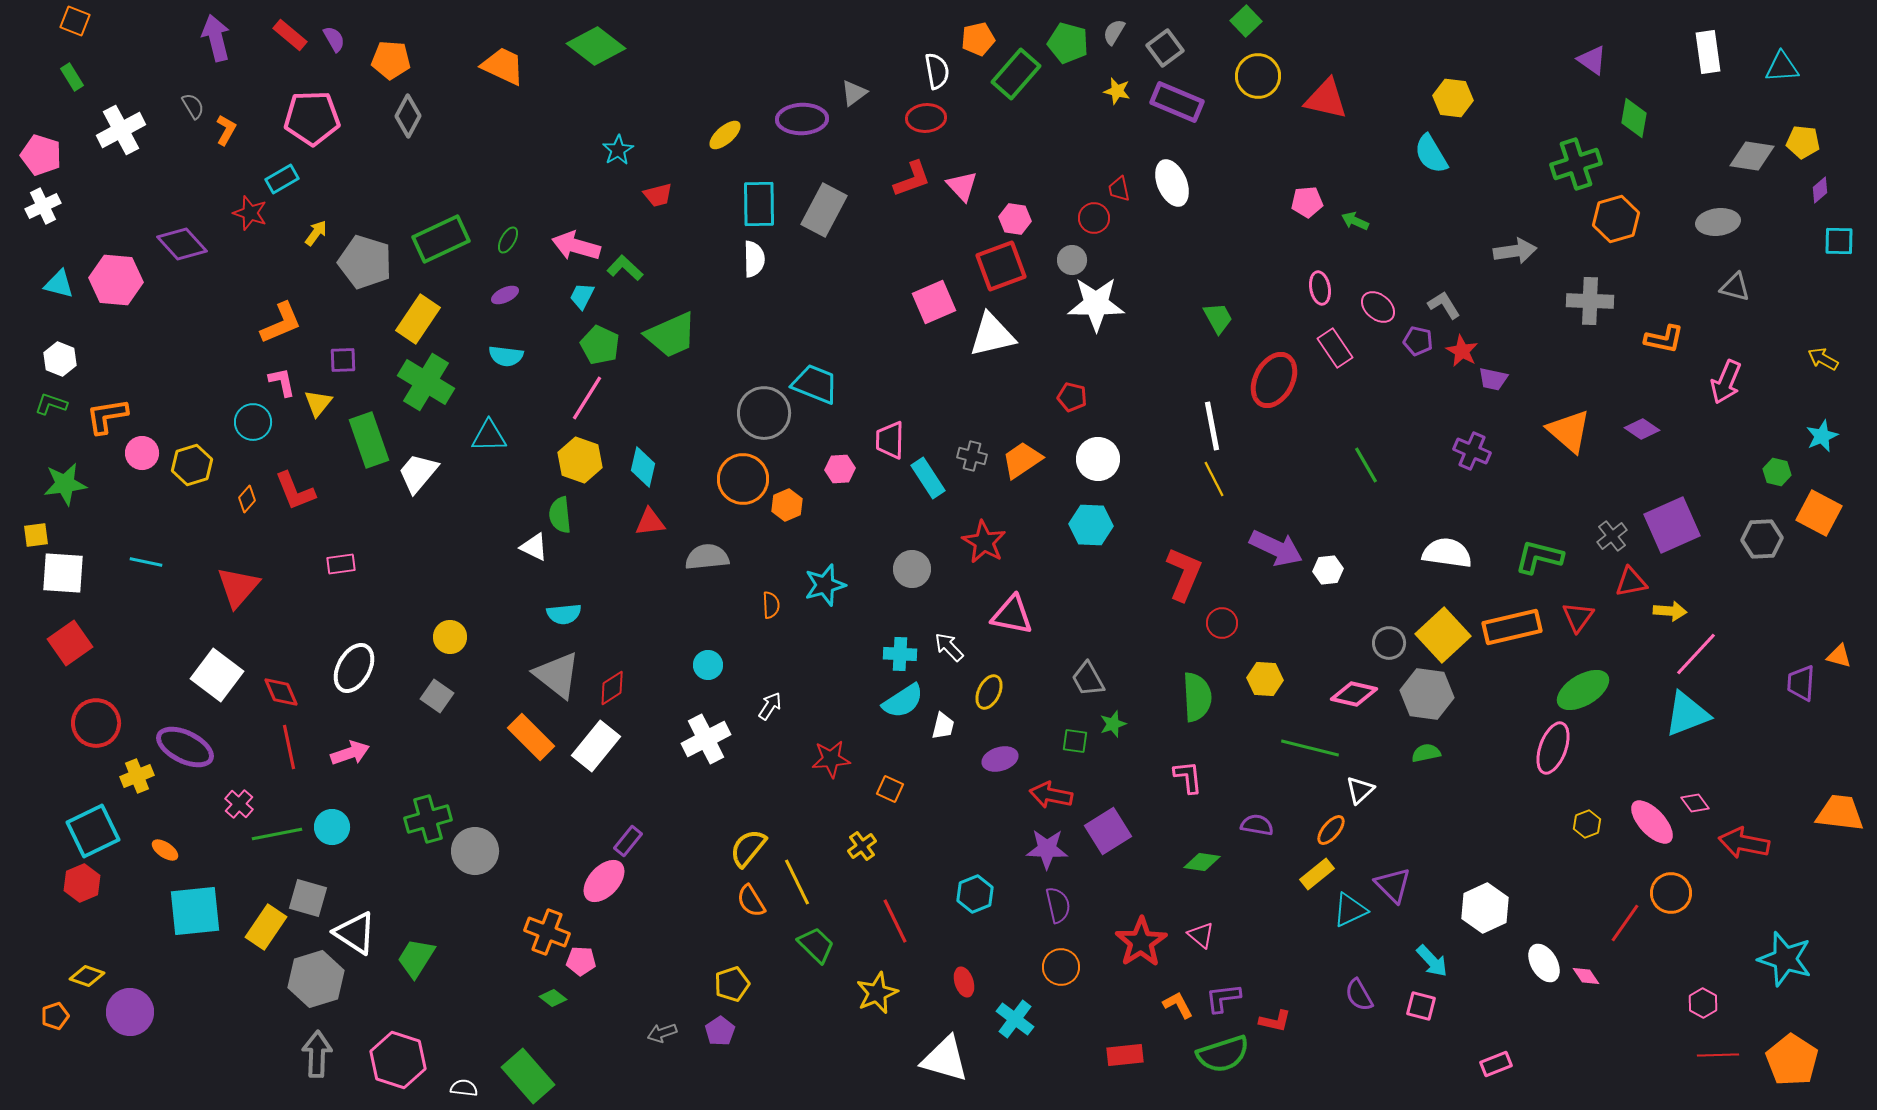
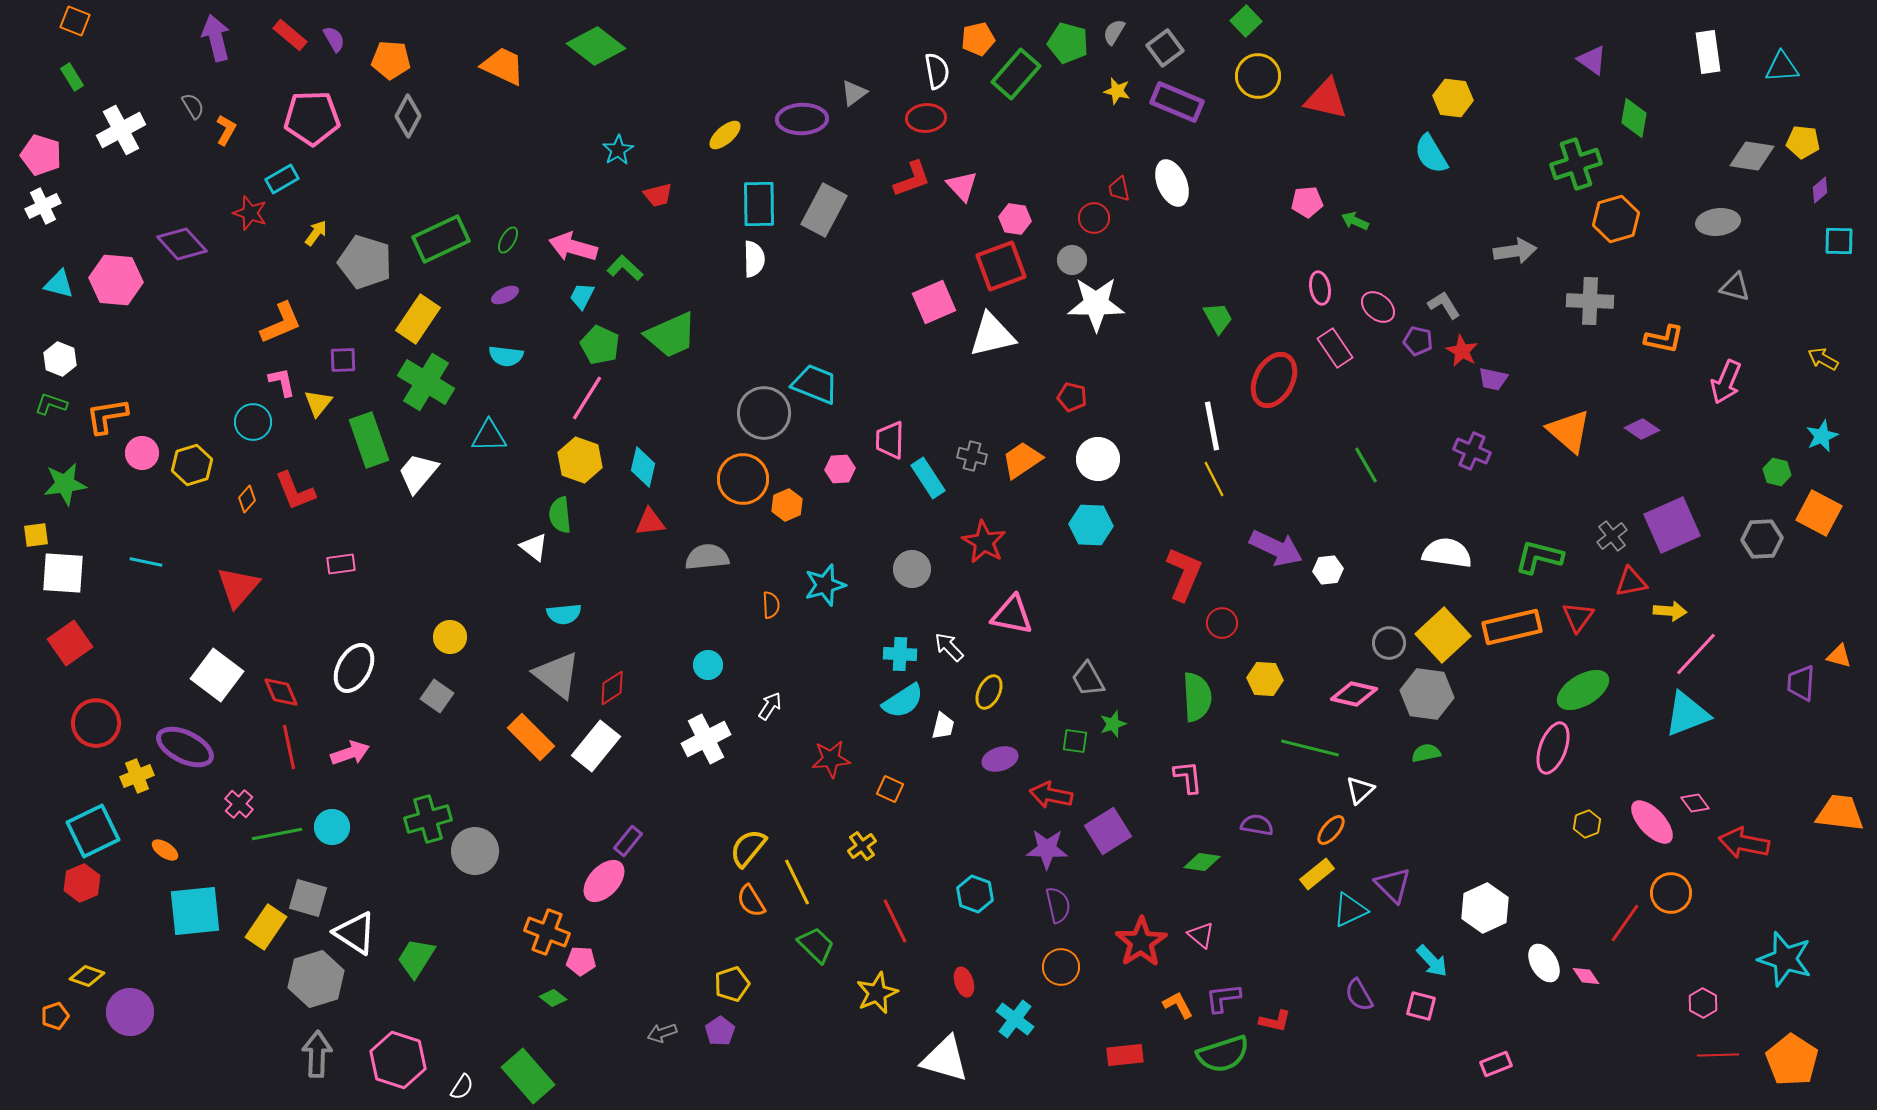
pink arrow at (576, 246): moved 3 px left, 1 px down
white triangle at (534, 547): rotated 12 degrees clockwise
cyan hexagon at (975, 894): rotated 18 degrees counterclockwise
white semicircle at (464, 1088): moved 2 px left, 1 px up; rotated 116 degrees clockwise
